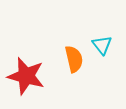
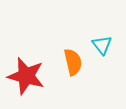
orange semicircle: moved 1 px left, 3 px down
